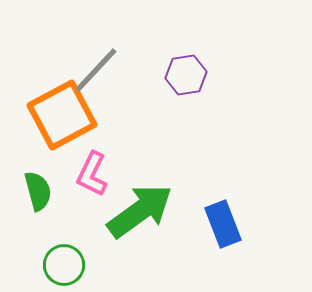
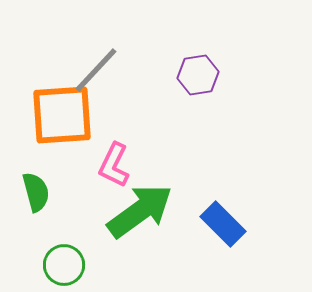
purple hexagon: moved 12 px right
orange square: rotated 24 degrees clockwise
pink L-shape: moved 22 px right, 9 px up
green semicircle: moved 2 px left, 1 px down
blue rectangle: rotated 24 degrees counterclockwise
